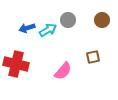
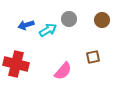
gray circle: moved 1 px right, 1 px up
blue arrow: moved 1 px left, 3 px up
